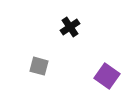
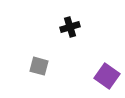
black cross: rotated 18 degrees clockwise
